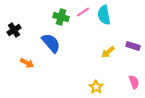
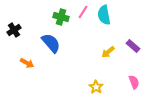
pink line: rotated 24 degrees counterclockwise
purple rectangle: rotated 24 degrees clockwise
